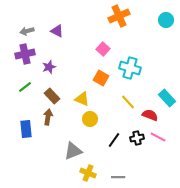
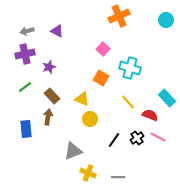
black cross: rotated 24 degrees counterclockwise
